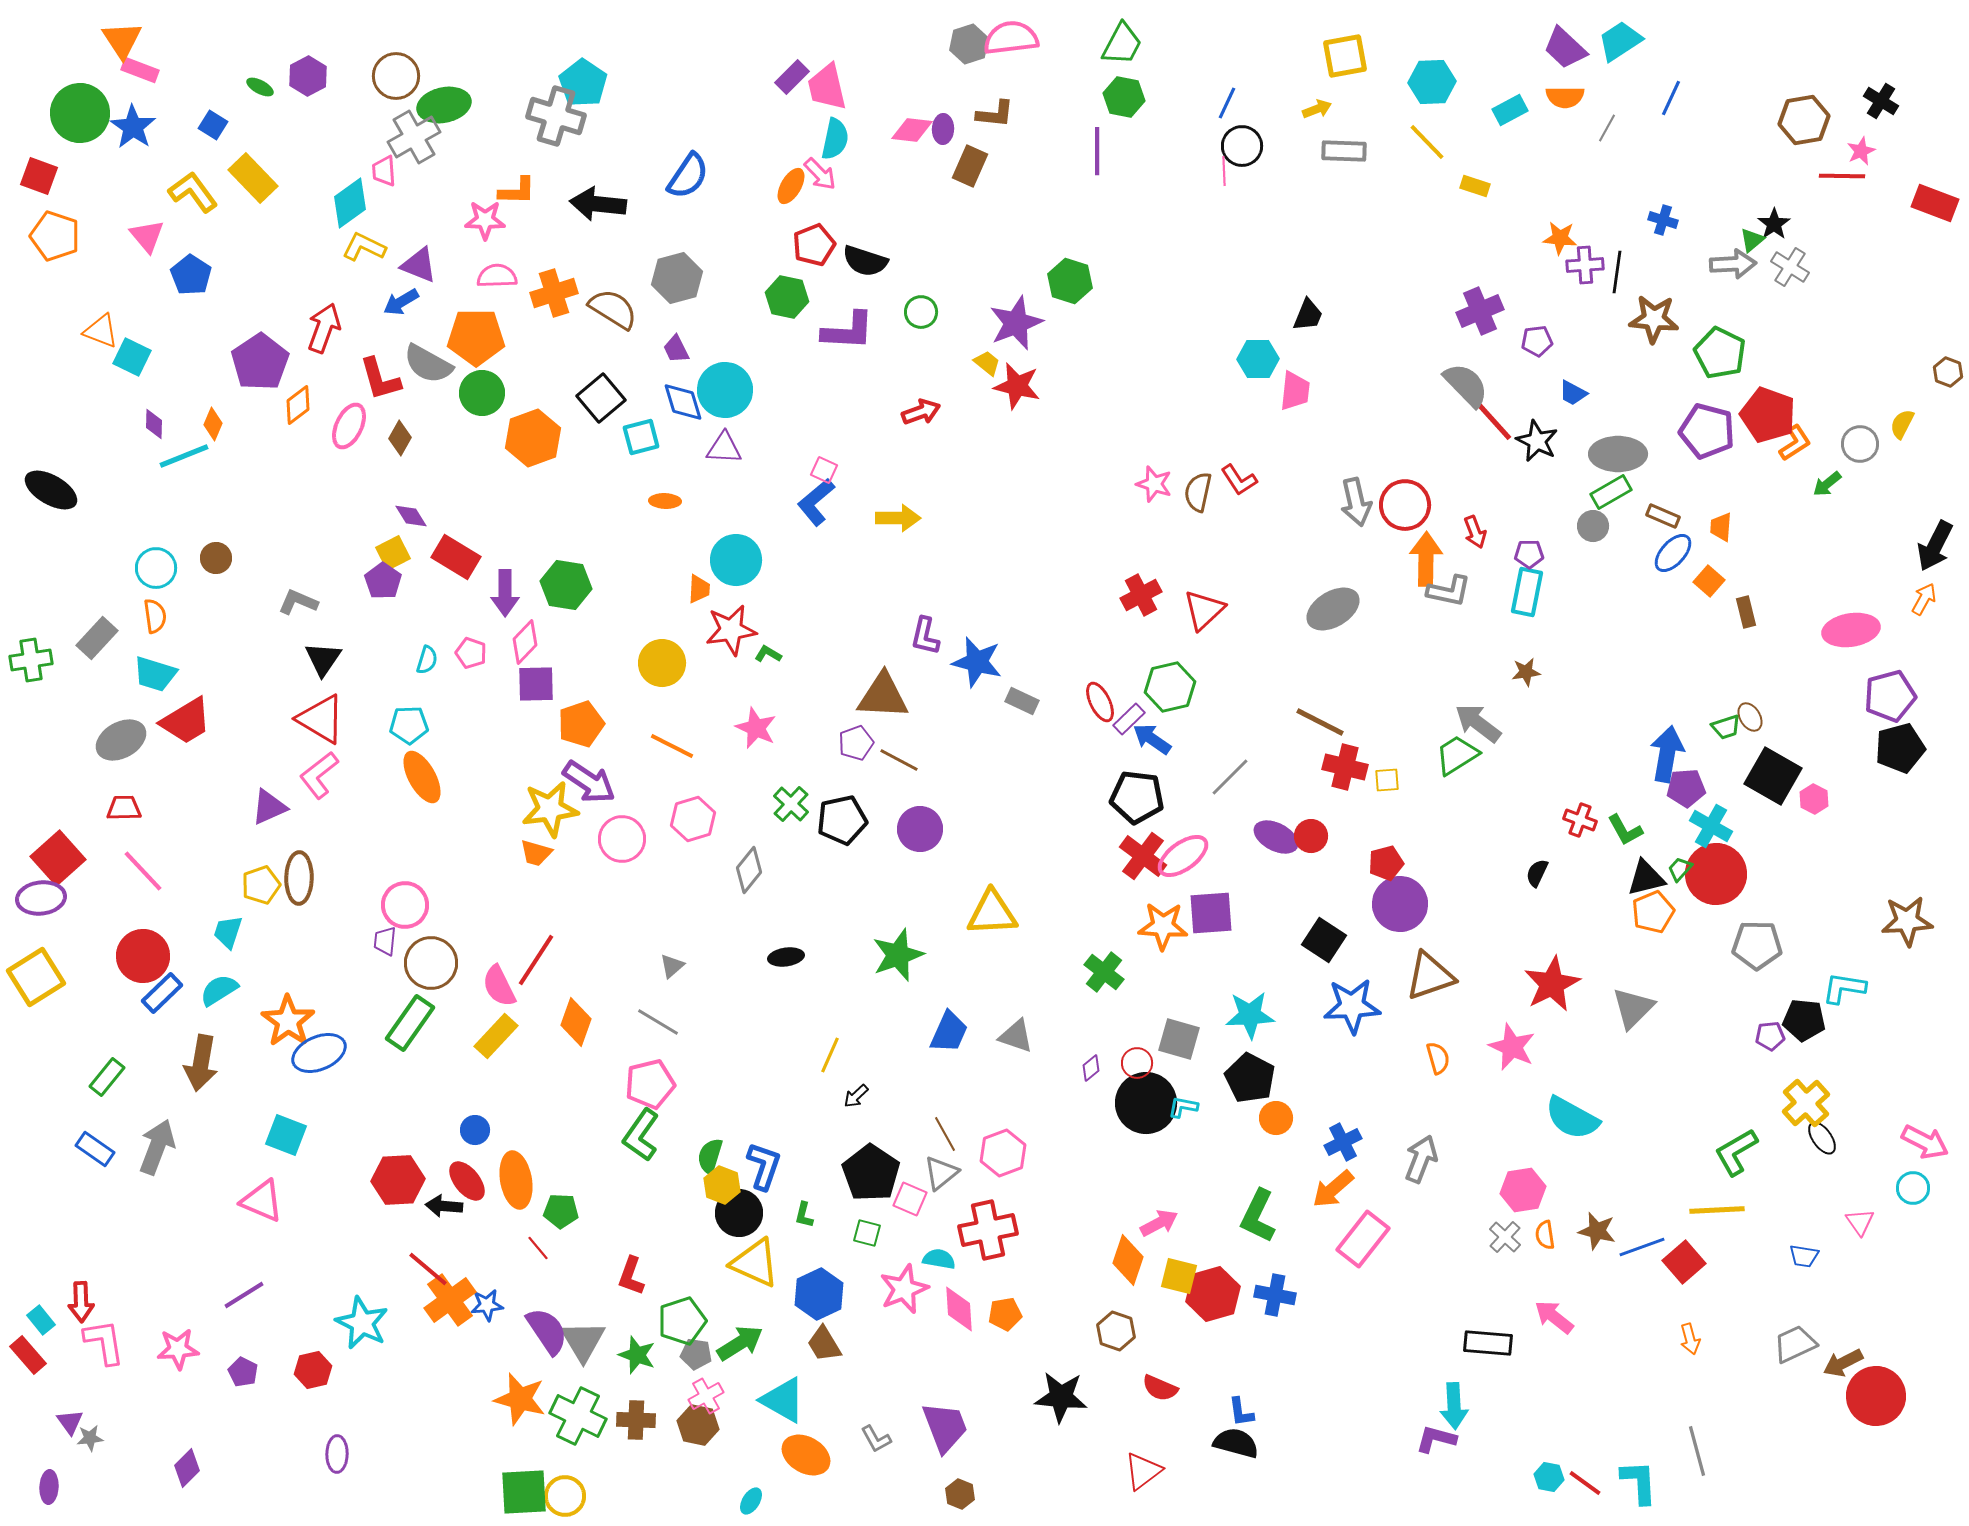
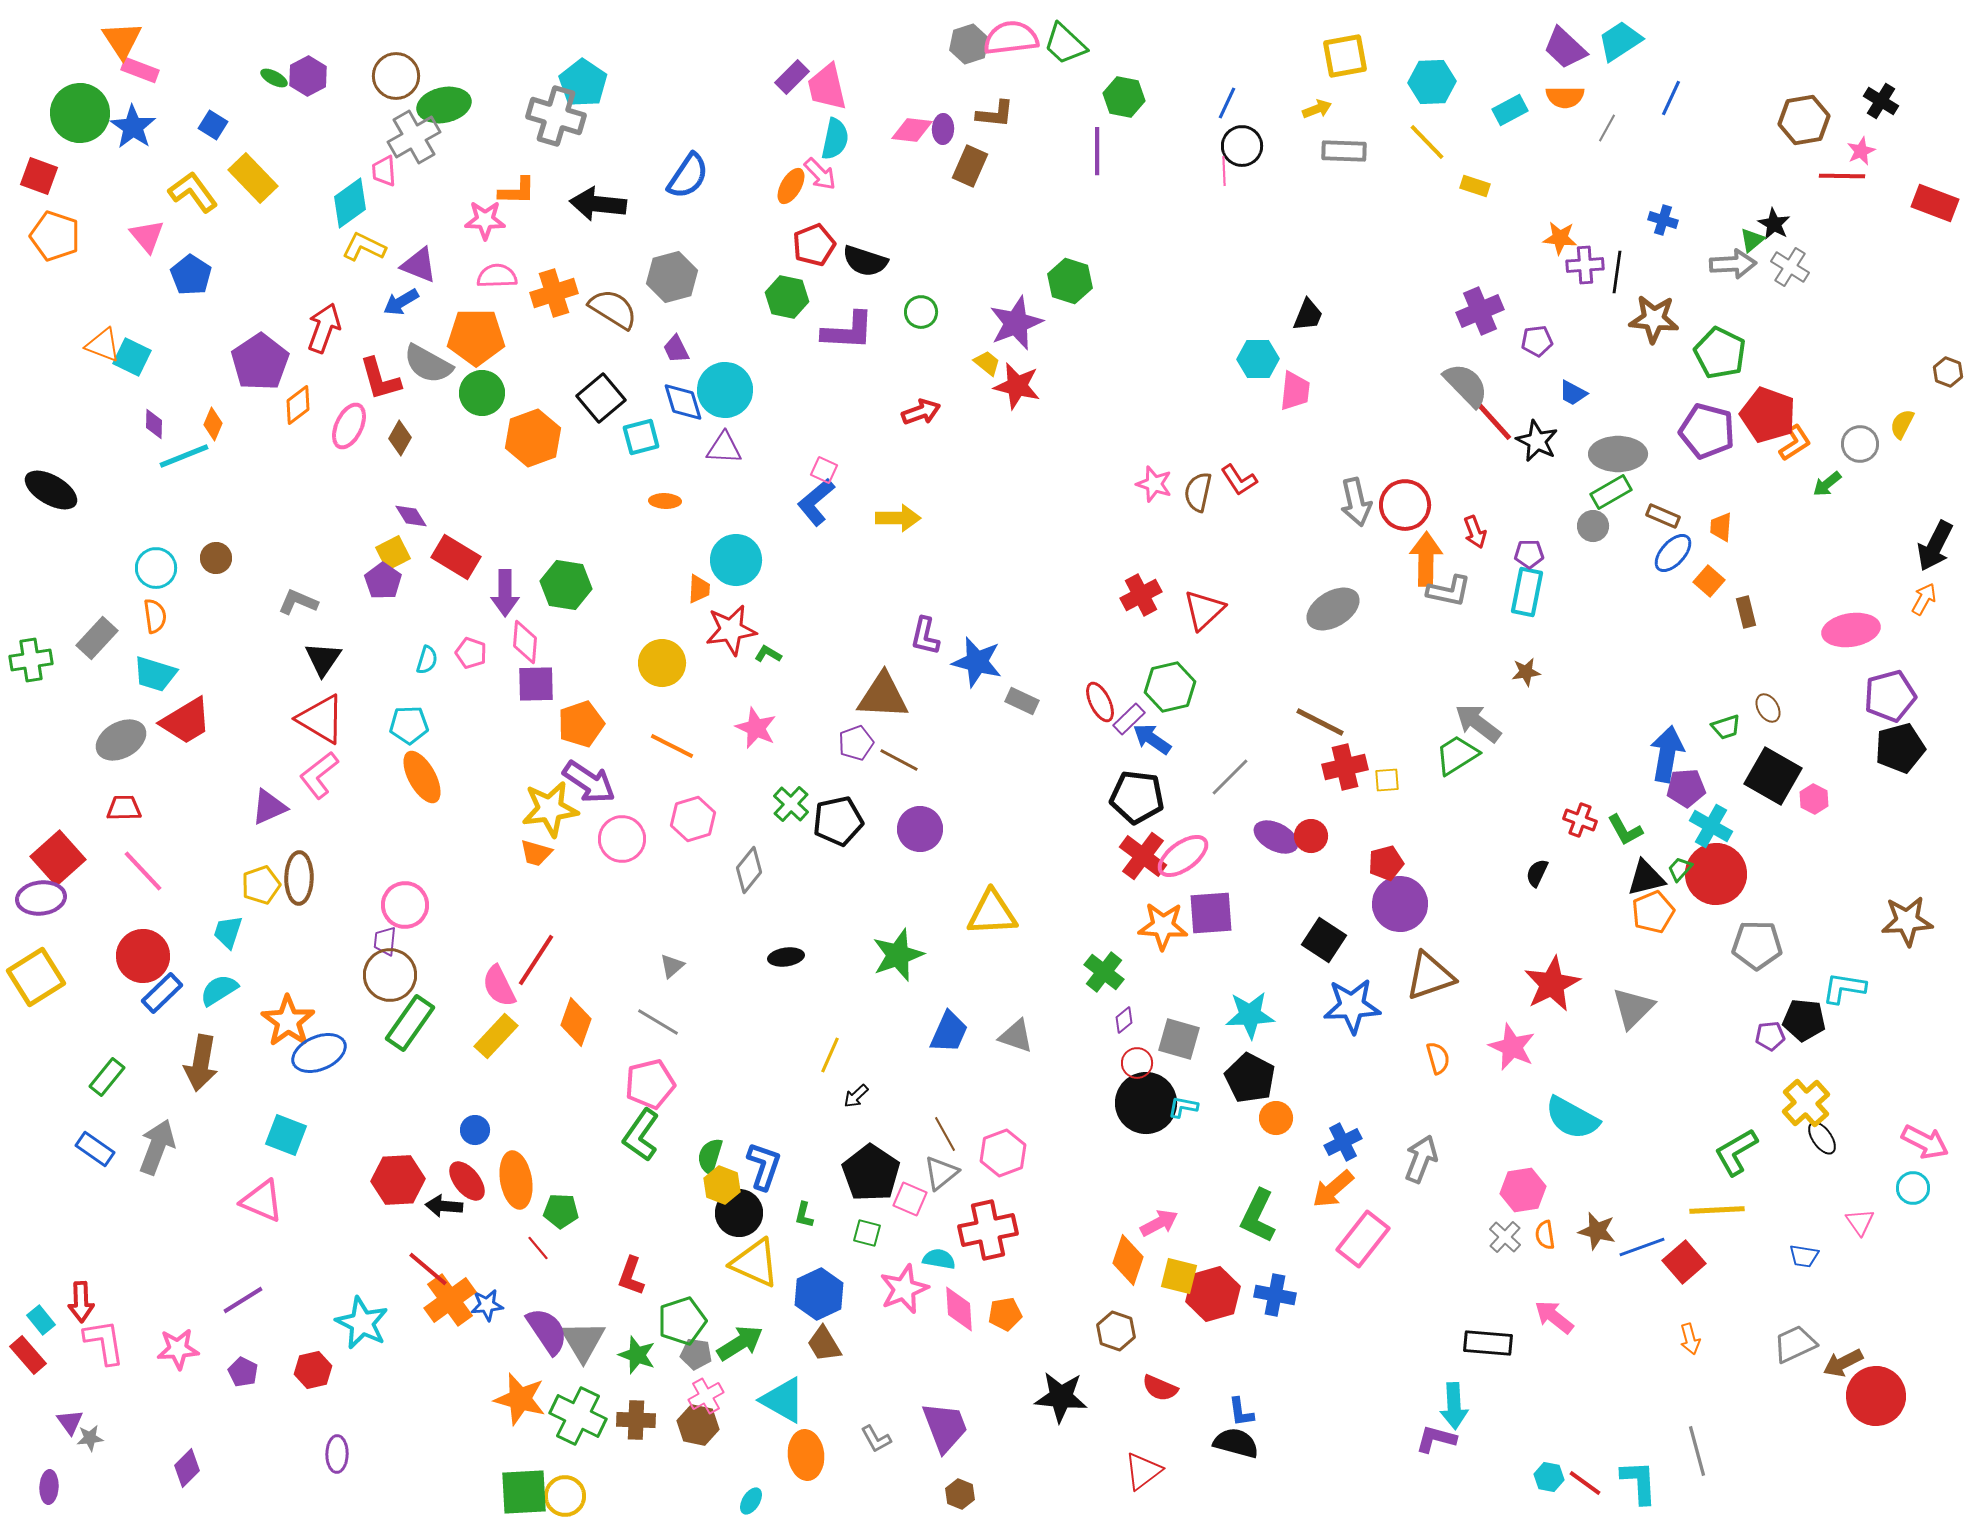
green trapezoid at (1122, 44): moved 57 px left; rotated 105 degrees clockwise
green ellipse at (260, 87): moved 14 px right, 9 px up
black star at (1774, 224): rotated 8 degrees counterclockwise
gray hexagon at (677, 278): moved 5 px left, 1 px up
orange triangle at (101, 331): moved 2 px right, 14 px down
pink diamond at (525, 642): rotated 39 degrees counterclockwise
brown ellipse at (1750, 717): moved 18 px right, 9 px up
red cross at (1345, 767): rotated 27 degrees counterclockwise
black pentagon at (842, 820): moved 4 px left, 1 px down
brown circle at (431, 963): moved 41 px left, 12 px down
purple diamond at (1091, 1068): moved 33 px right, 48 px up
purple line at (244, 1295): moved 1 px left, 5 px down
orange ellipse at (806, 1455): rotated 54 degrees clockwise
